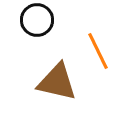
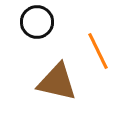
black circle: moved 2 px down
